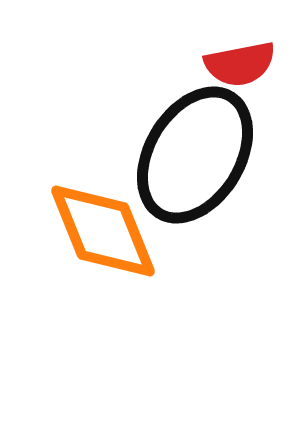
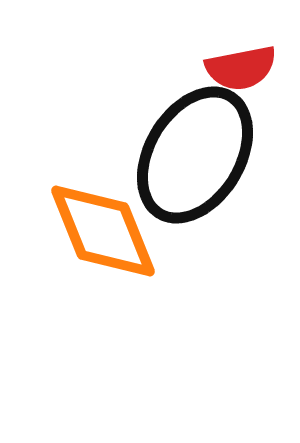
red semicircle: moved 1 px right, 4 px down
